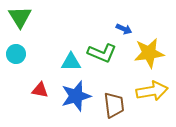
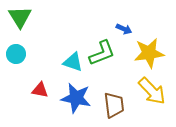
green L-shape: rotated 44 degrees counterclockwise
cyan triangle: moved 2 px right; rotated 20 degrees clockwise
yellow arrow: rotated 56 degrees clockwise
blue star: moved 2 px down; rotated 28 degrees clockwise
